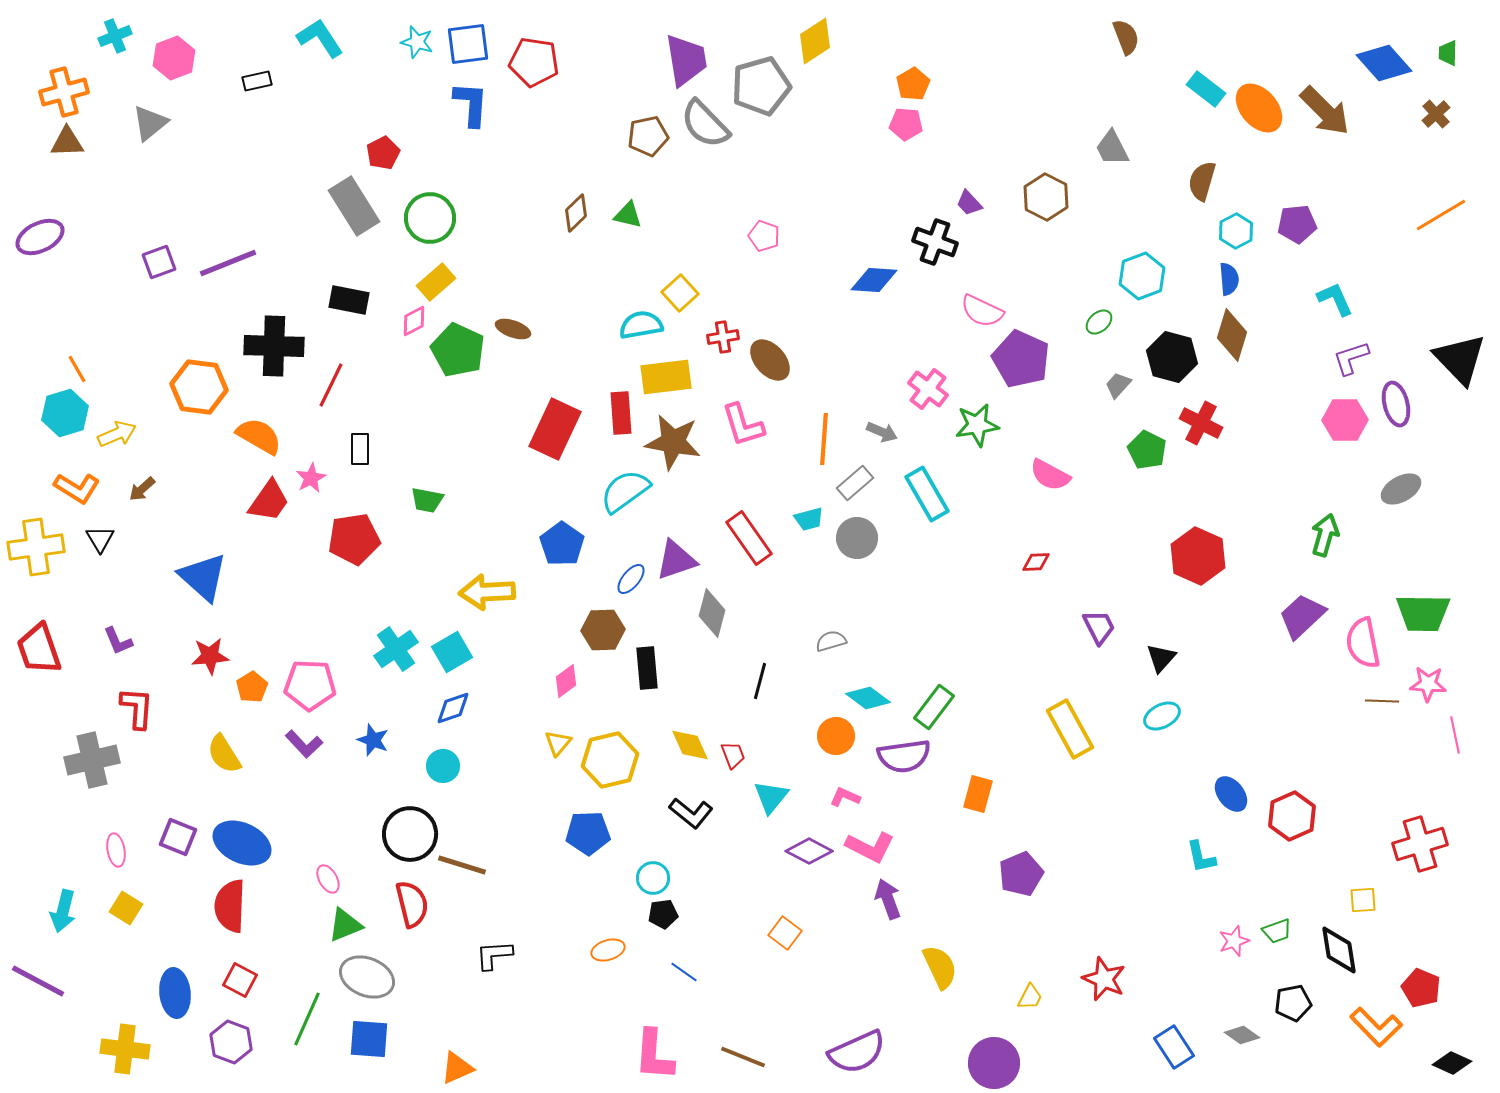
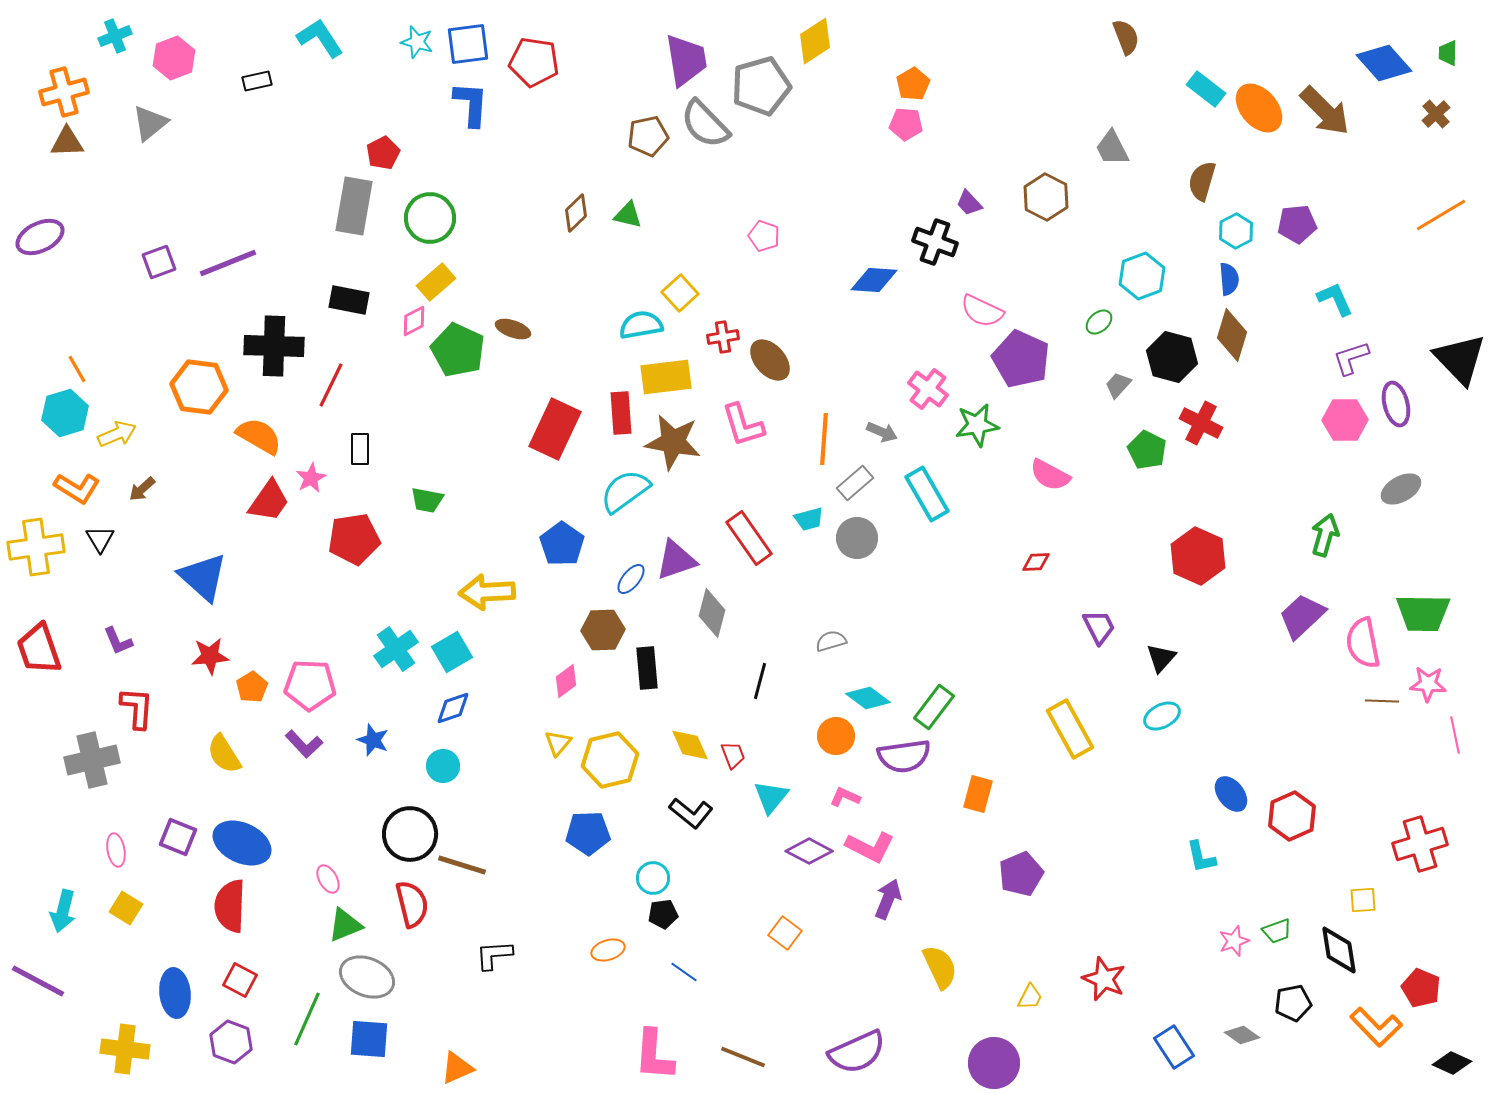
gray rectangle at (354, 206): rotated 42 degrees clockwise
purple arrow at (888, 899): rotated 42 degrees clockwise
